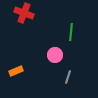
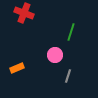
green line: rotated 12 degrees clockwise
orange rectangle: moved 1 px right, 3 px up
gray line: moved 1 px up
